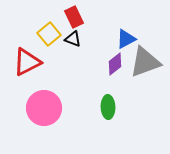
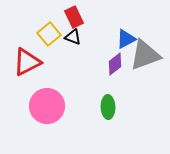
black triangle: moved 2 px up
gray triangle: moved 7 px up
pink circle: moved 3 px right, 2 px up
